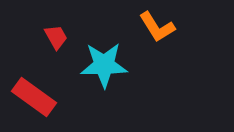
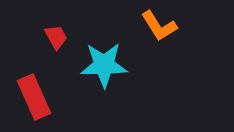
orange L-shape: moved 2 px right, 1 px up
red rectangle: rotated 30 degrees clockwise
